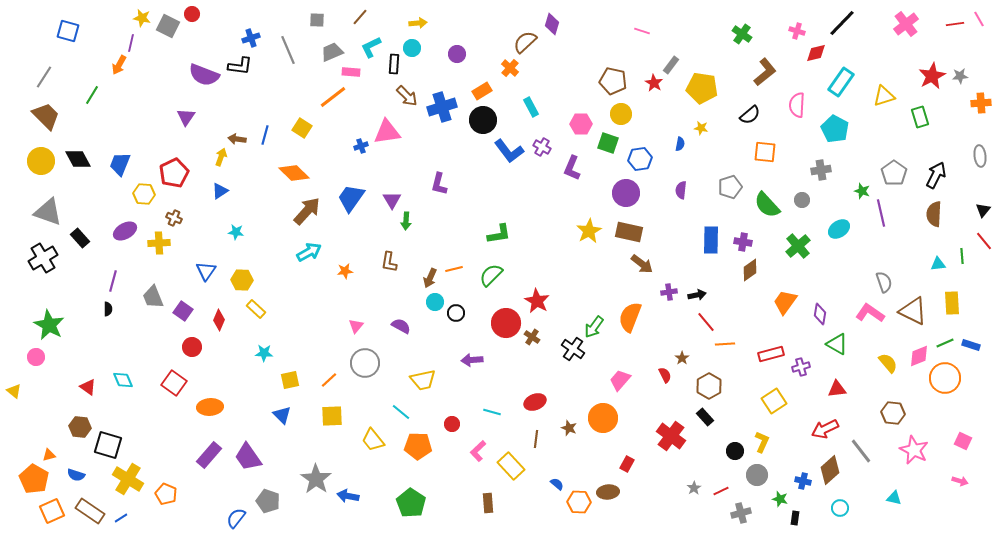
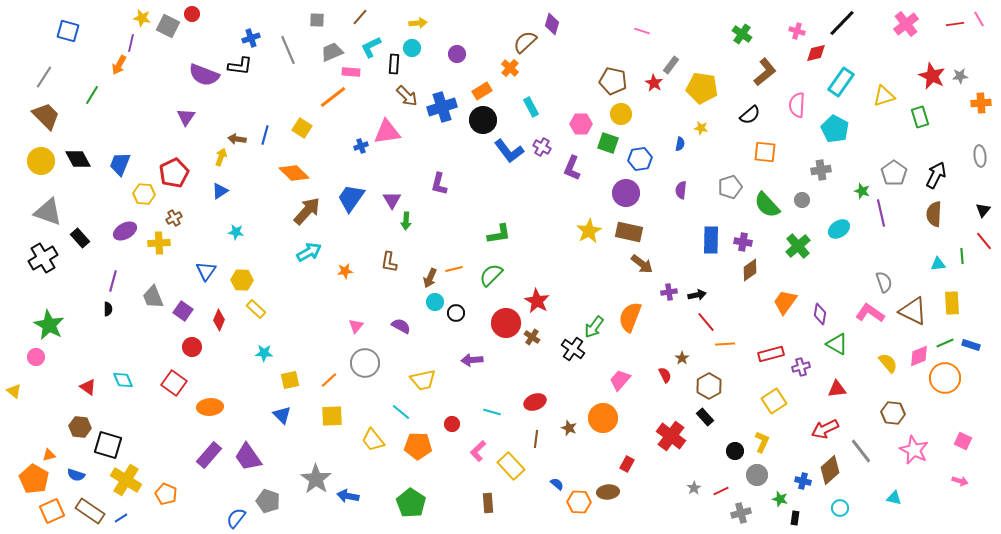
red star at (932, 76): rotated 20 degrees counterclockwise
brown cross at (174, 218): rotated 35 degrees clockwise
yellow cross at (128, 479): moved 2 px left, 1 px down
